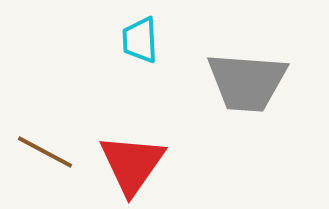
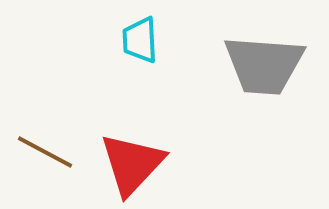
gray trapezoid: moved 17 px right, 17 px up
red triangle: rotated 8 degrees clockwise
